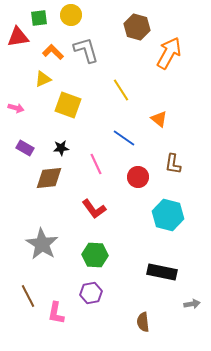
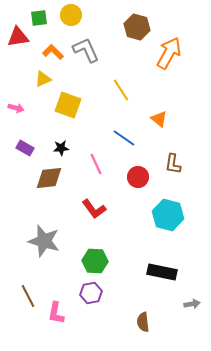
gray L-shape: rotated 8 degrees counterclockwise
gray star: moved 2 px right, 3 px up; rotated 16 degrees counterclockwise
green hexagon: moved 6 px down
